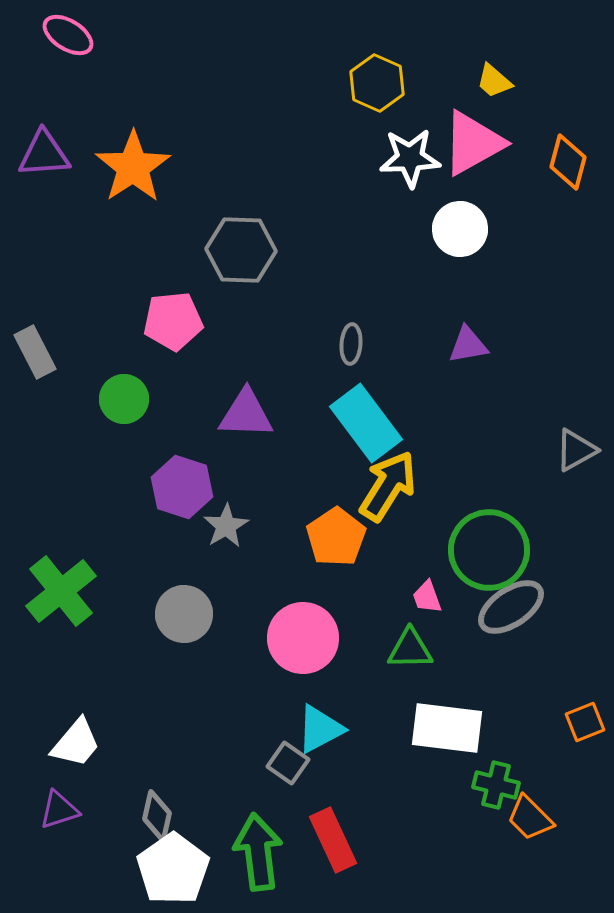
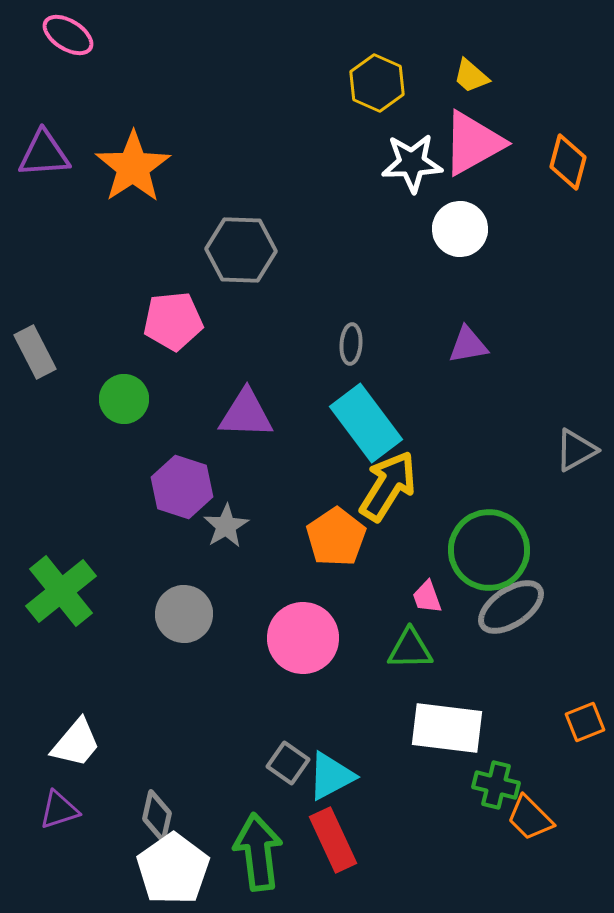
yellow trapezoid at (494, 81): moved 23 px left, 5 px up
white star at (410, 158): moved 2 px right, 5 px down
cyan triangle at (320, 729): moved 11 px right, 47 px down
